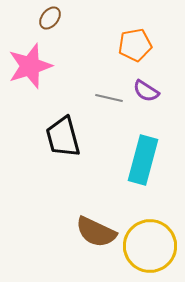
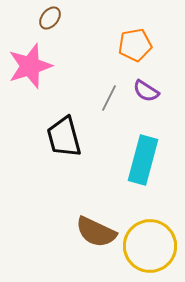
gray line: rotated 76 degrees counterclockwise
black trapezoid: moved 1 px right
